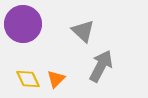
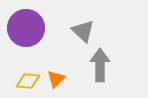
purple circle: moved 3 px right, 4 px down
gray arrow: moved 1 px left, 1 px up; rotated 28 degrees counterclockwise
yellow diamond: moved 2 px down; rotated 60 degrees counterclockwise
